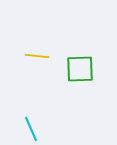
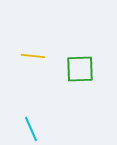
yellow line: moved 4 px left
